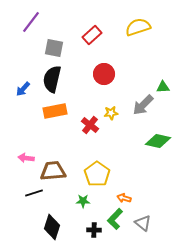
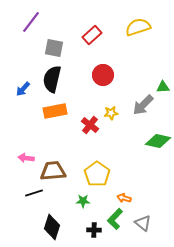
red circle: moved 1 px left, 1 px down
